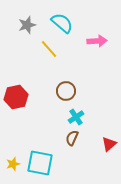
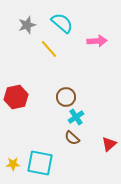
brown circle: moved 6 px down
brown semicircle: rotated 70 degrees counterclockwise
yellow star: rotated 16 degrees clockwise
